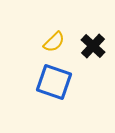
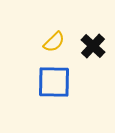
blue square: rotated 18 degrees counterclockwise
